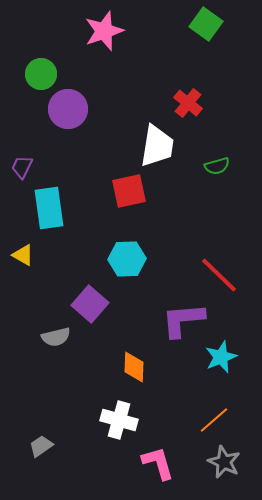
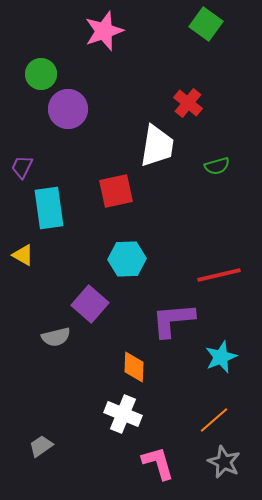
red square: moved 13 px left
red line: rotated 57 degrees counterclockwise
purple L-shape: moved 10 px left
white cross: moved 4 px right, 6 px up; rotated 6 degrees clockwise
